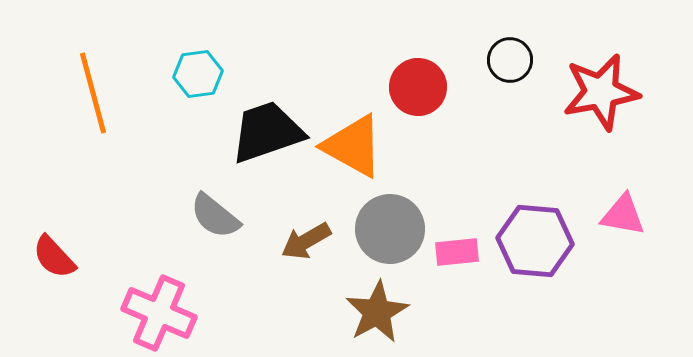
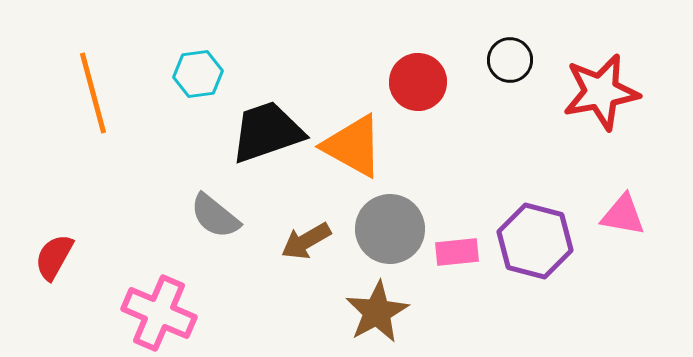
red circle: moved 5 px up
purple hexagon: rotated 10 degrees clockwise
red semicircle: rotated 72 degrees clockwise
